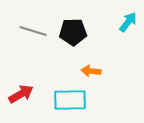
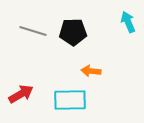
cyan arrow: rotated 60 degrees counterclockwise
